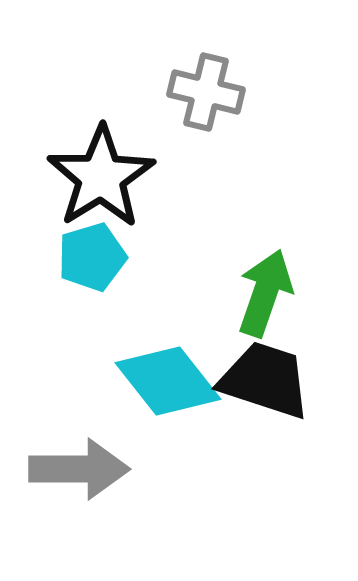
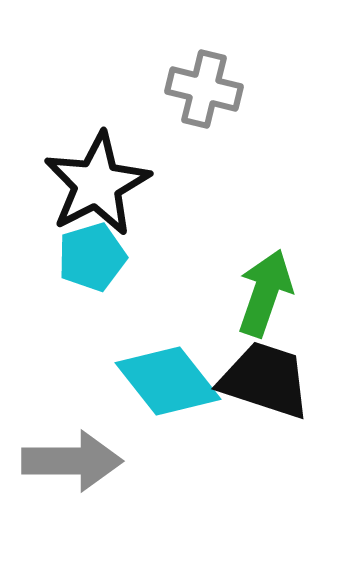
gray cross: moved 2 px left, 3 px up
black star: moved 4 px left, 7 px down; rotated 5 degrees clockwise
gray arrow: moved 7 px left, 8 px up
